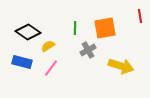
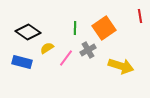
orange square: moved 1 px left; rotated 25 degrees counterclockwise
yellow semicircle: moved 1 px left, 2 px down
pink line: moved 15 px right, 10 px up
